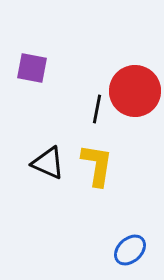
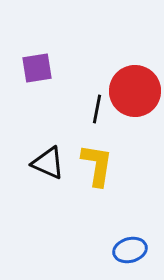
purple square: moved 5 px right; rotated 20 degrees counterclockwise
blue ellipse: rotated 28 degrees clockwise
